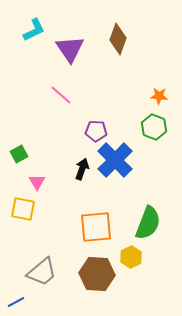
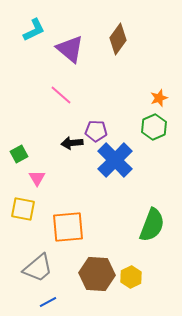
brown diamond: rotated 16 degrees clockwise
purple triangle: rotated 16 degrees counterclockwise
orange star: moved 2 px down; rotated 24 degrees counterclockwise
green hexagon: rotated 15 degrees clockwise
black arrow: moved 10 px left, 26 px up; rotated 115 degrees counterclockwise
pink triangle: moved 4 px up
green semicircle: moved 4 px right, 2 px down
orange square: moved 28 px left
yellow hexagon: moved 20 px down
gray trapezoid: moved 4 px left, 4 px up
blue line: moved 32 px right
